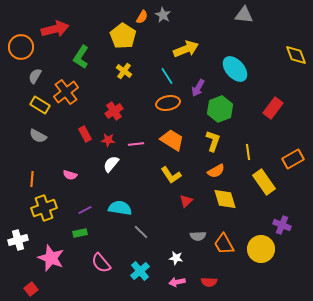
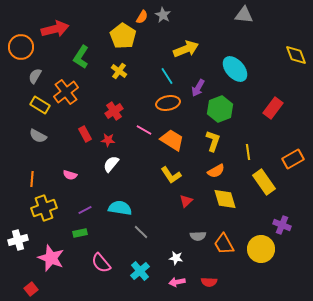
yellow cross at (124, 71): moved 5 px left
pink line at (136, 144): moved 8 px right, 14 px up; rotated 35 degrees clockwise
